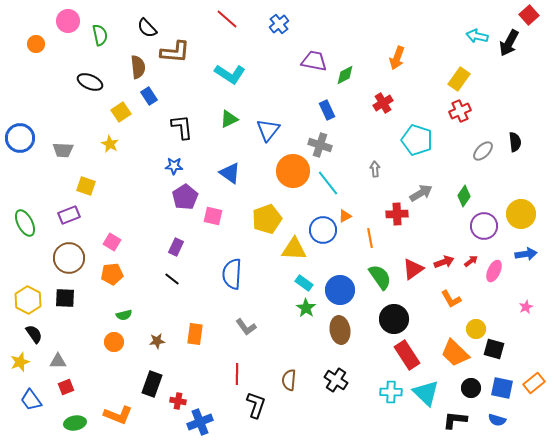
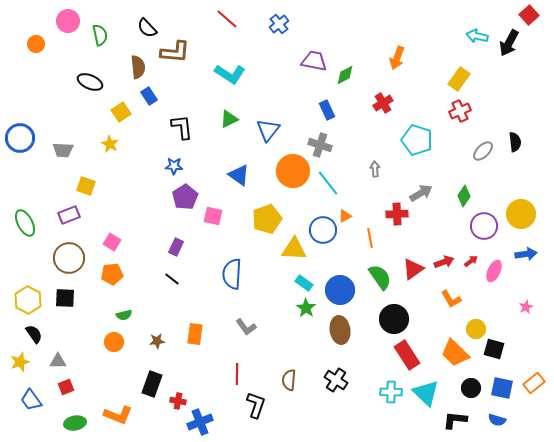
blue triangle at (230, 173): moved 9 px right, 2 px down
